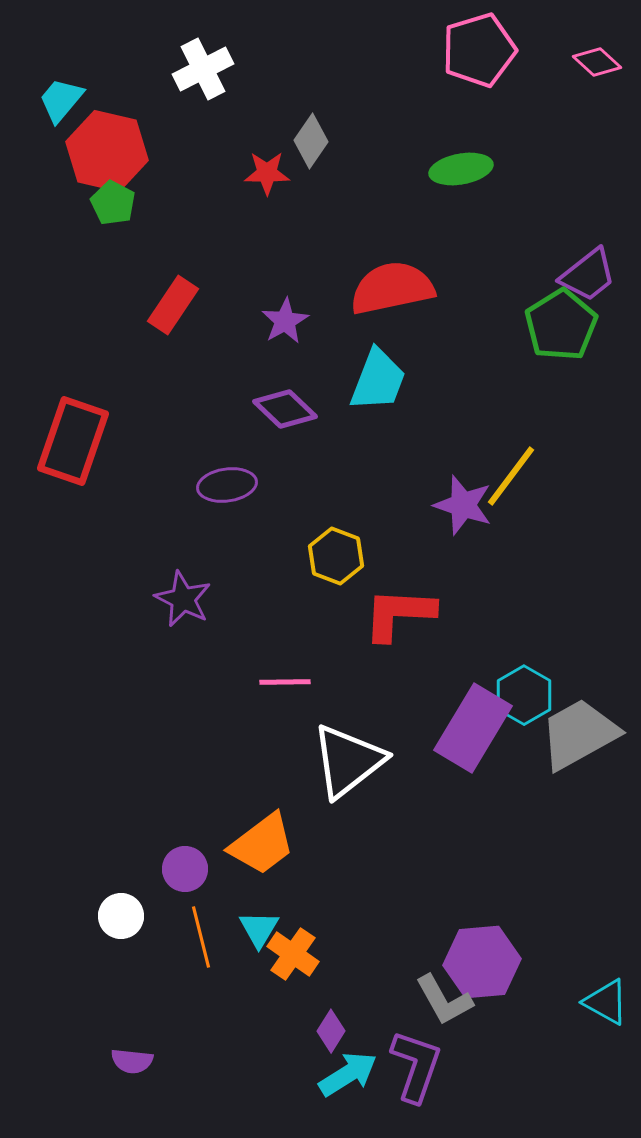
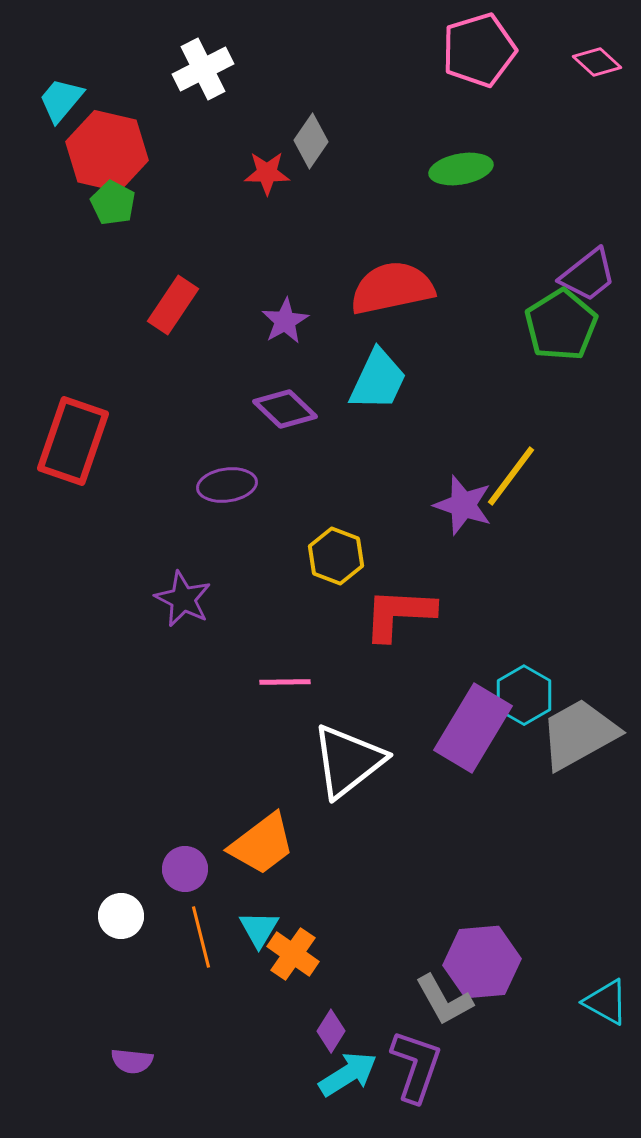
cyan trapezoid at (378, 380): rotated 4 degrees clockwise
